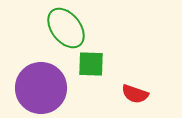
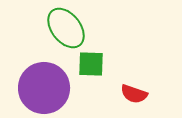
purple circle: moved 3 px right
red semicircle: moved 1 px left
